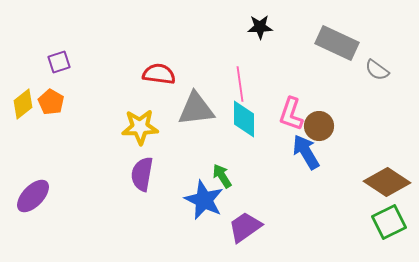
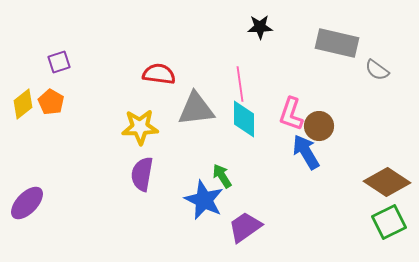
gray rectangle: rotated 12 degrees counterclockwise
purple ellipse: moved 6 px left, 7 px down
